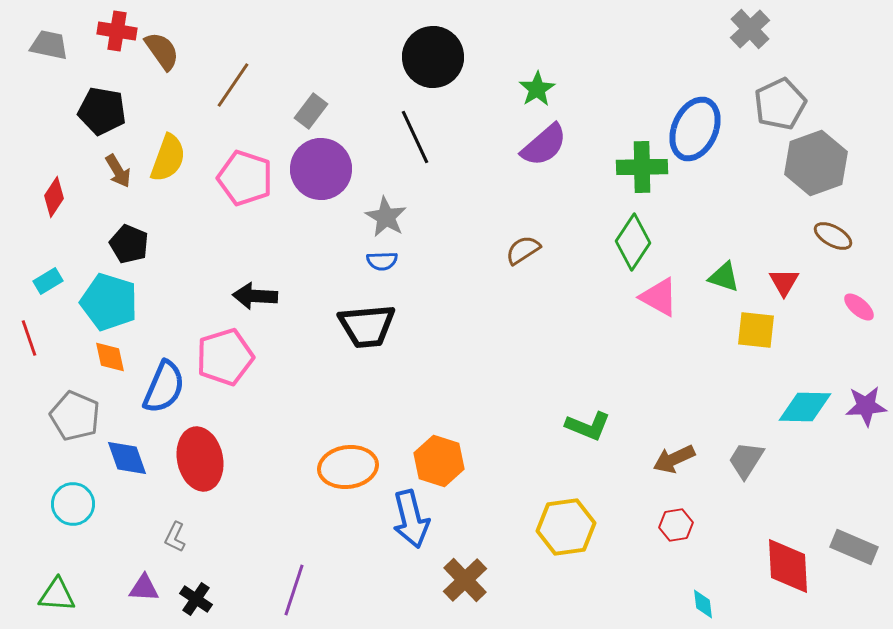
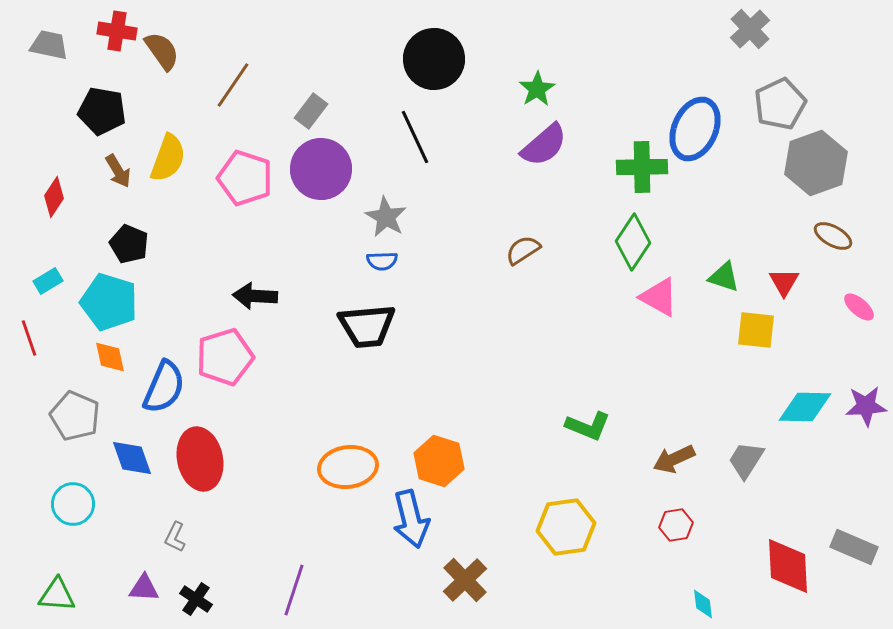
black circle at (433, 57): moved 1 px right, 2 px down
blue diamond at (127, 458): moved 5 px right
